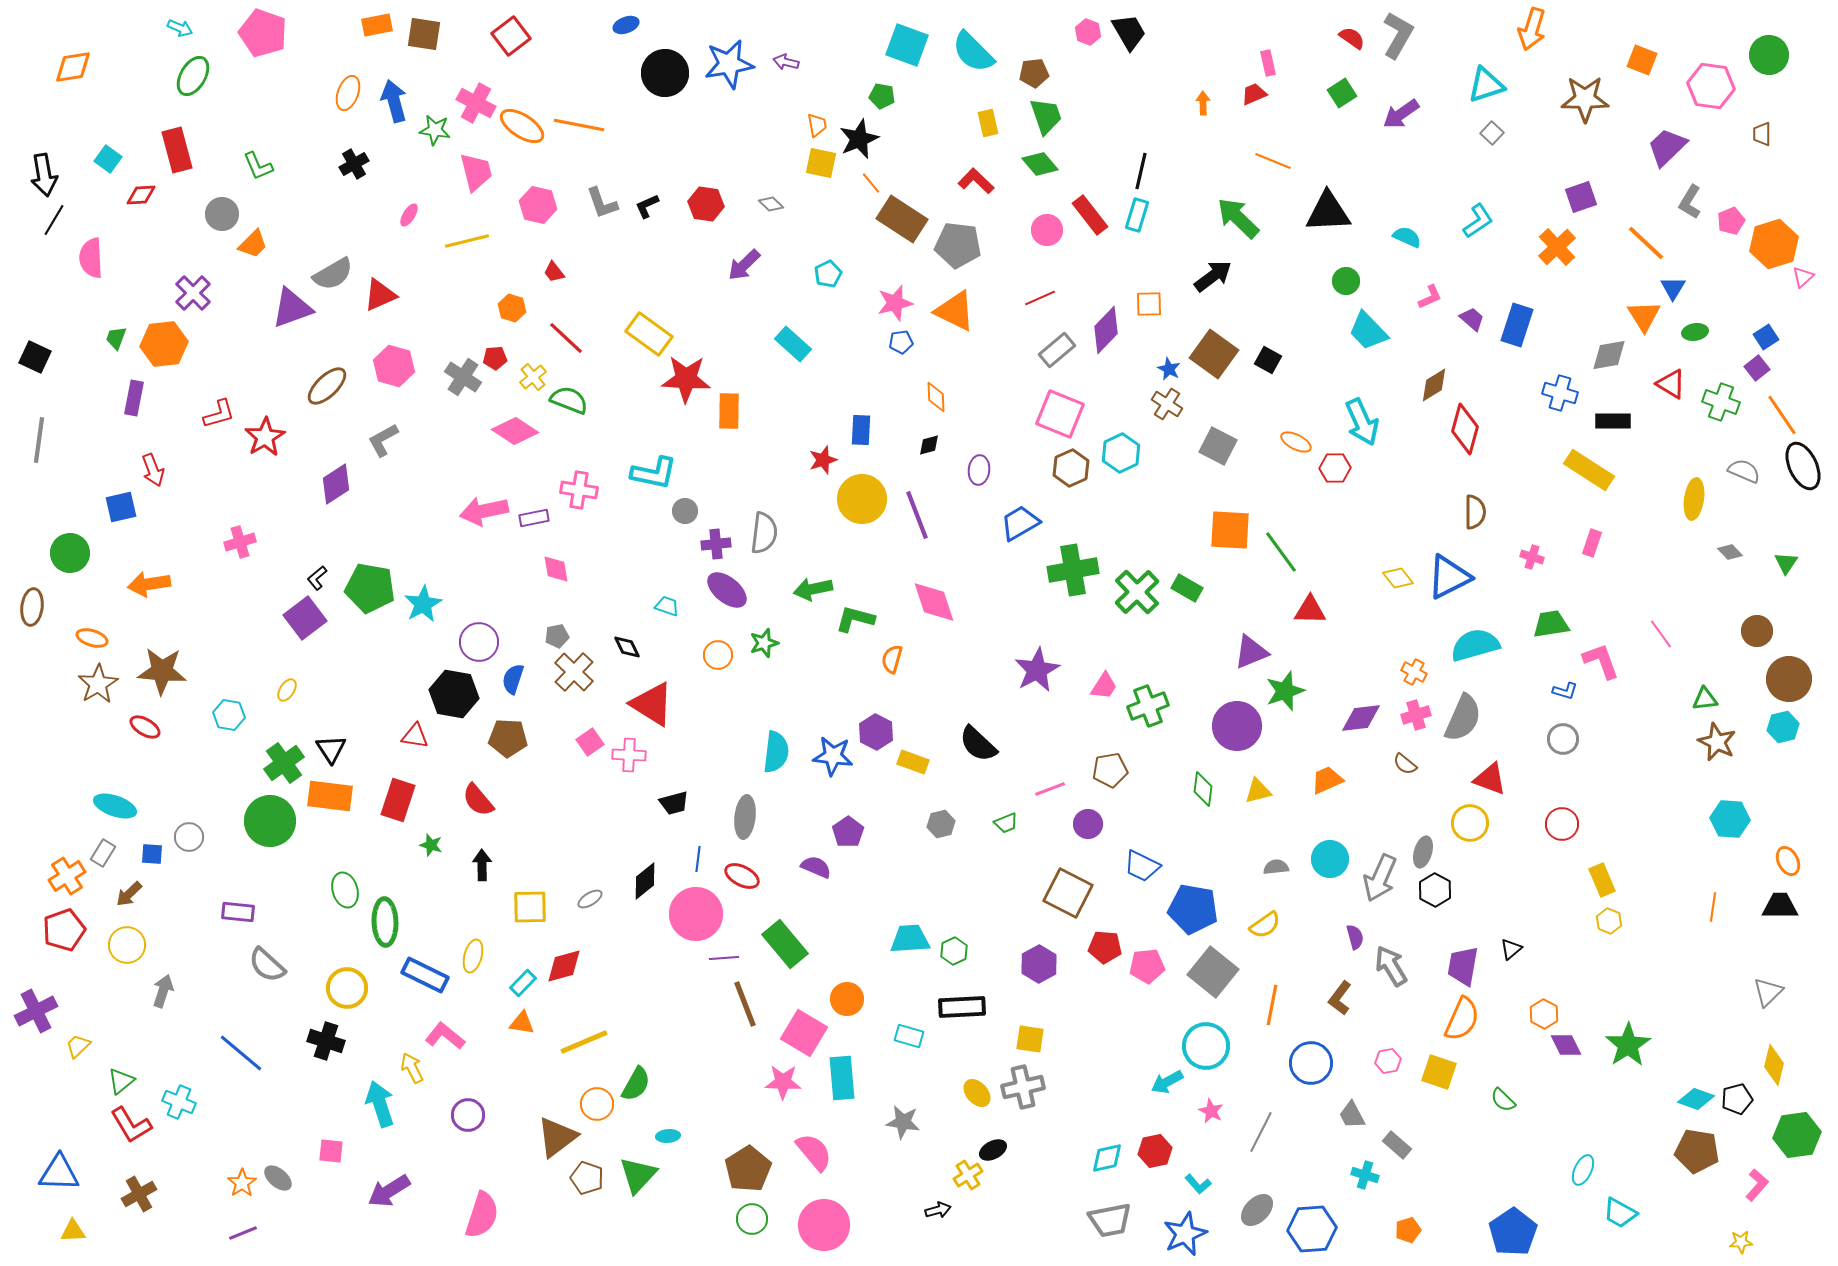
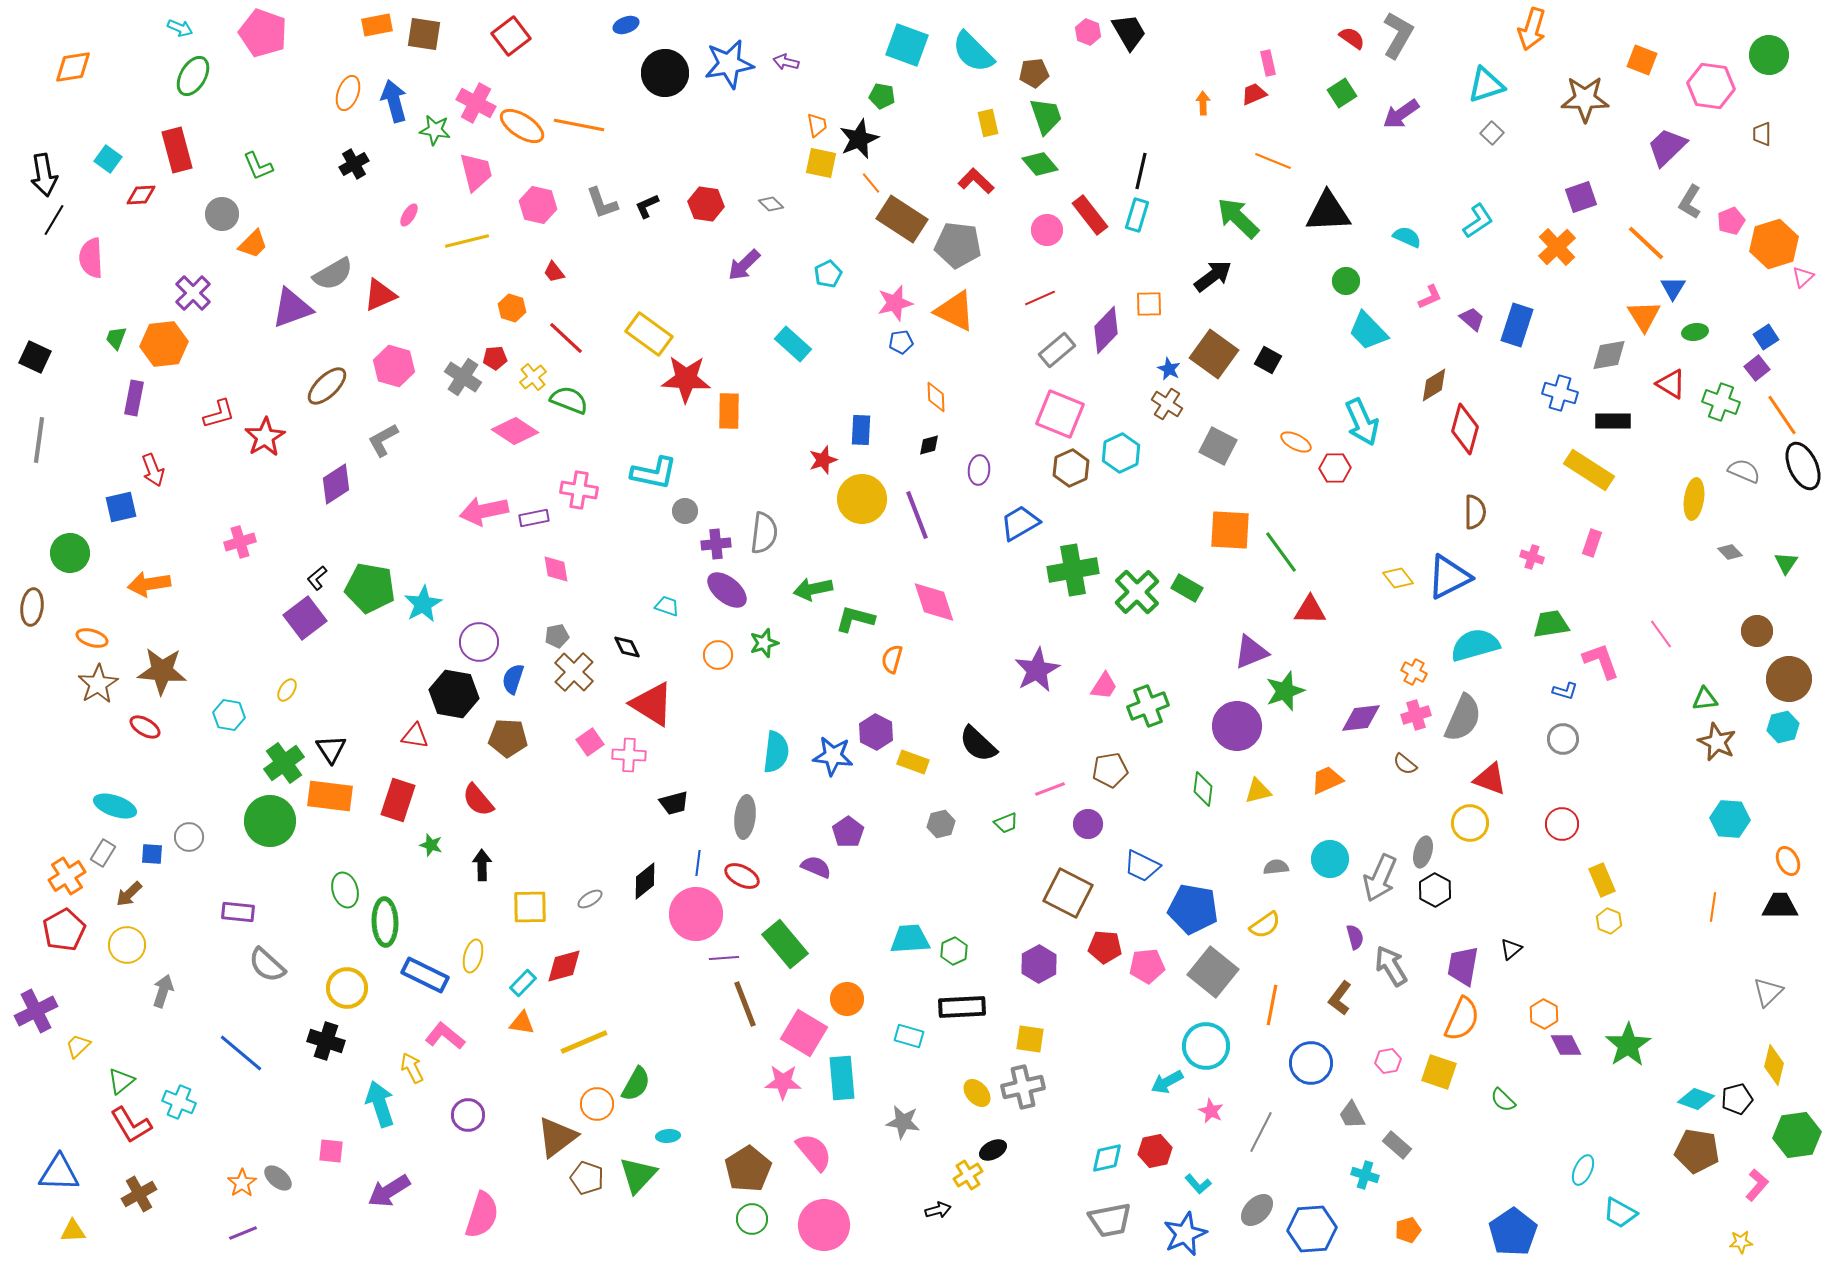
blue line at (698, 859): moved 4 px down
red pentagon at (64, 930): rotated 9 degrees counterclockwise
